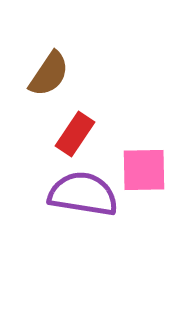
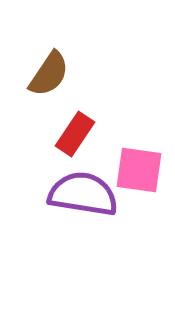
pink square: moved 5 px left; rotated 9 degrees clockwise
